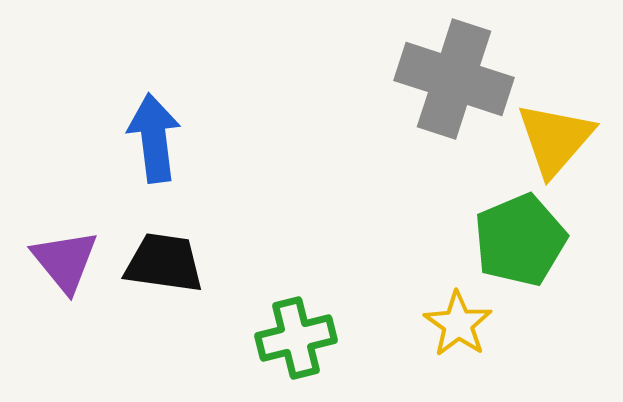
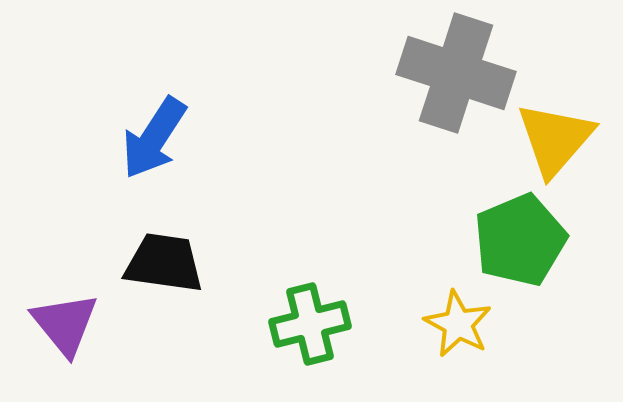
gray cross: moved 2 px right, 6 px up
blue arrow: rotated 140 degrees counterclockwise
purple triangle: moved 63 px down
yellow star: rotated 6 degrees counterclockwise
green cross: moved 14 px right, 14 px up
